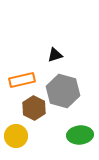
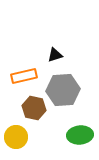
orange rectangle: moved 2 px right, 4 px up
gray hexagon: moved 1 px up; rotated 20 degrees counterclockwise
brown hexagon: rotated 15 degrees counterclockwise
yellow circle: moved 1 px down
